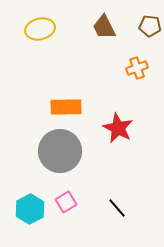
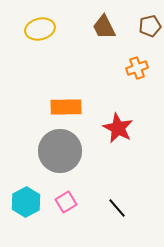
brown pentagon: rotated 20 degrees counterclockwise
cyan hexagon: moved 4 px left, 7 px up
